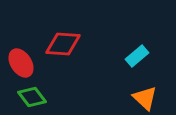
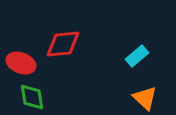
red diamond: rotated 9 degrees counterclockwise
red ellipse: rotated 36 degrees counterclockwise
green diamond: rotated 28 degrees clockwise
